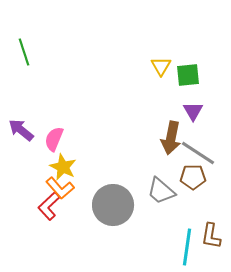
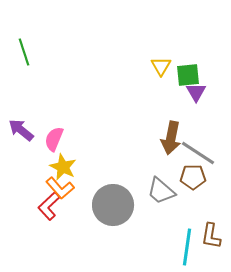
purple triangle: moved 3 px right, 19 px up
